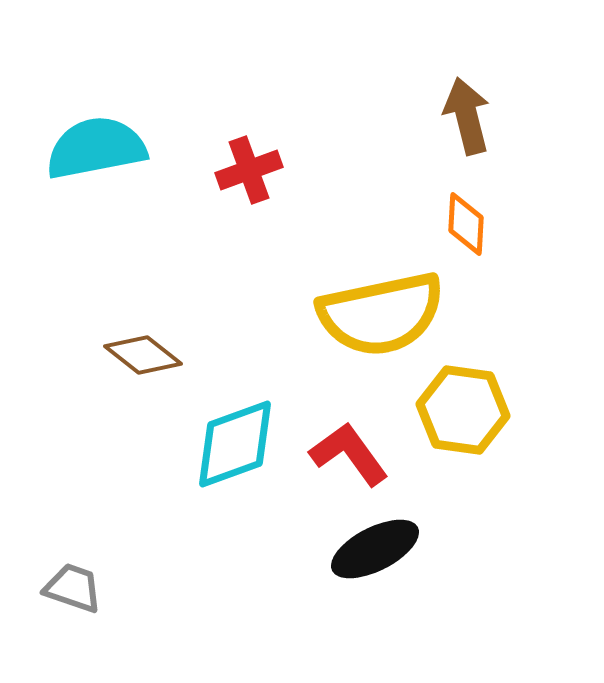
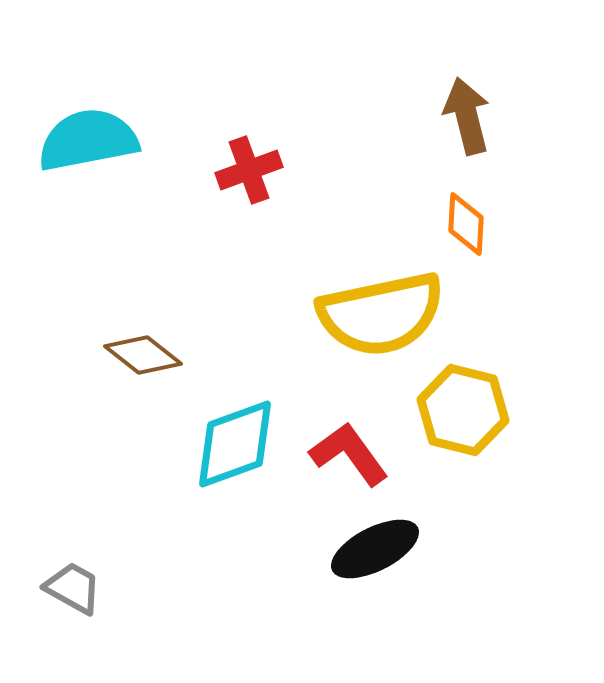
cyan semicircle: moved 8 px left, 8 px up
yellow hexagon: rotated 6 degrees clockwise
gray trapezoid: rotated 10 degrees clockwise
